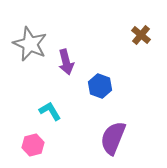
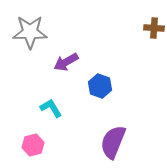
brown cross: moved 13 px right, 7 px up; rotated 36 degrees counterclockwise
gray star: moved 12 px up; rotated 24 degrees counterclockwise
purple arrow: rotated 75 degrees clockwise
cyan L-shape: moved 1 px right, 3 px up
purple semicircle: moved 4 px down
